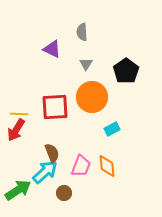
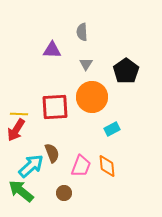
purple triangle: moved 1 px down; rotated 24 degrees counterclockwise
cyan arrow: moved 14 px left, 6 px up
green arrow: moved 3 px right, 1 px down; rotated 108 degrees counterclockwise
